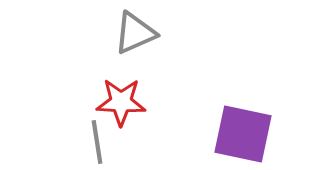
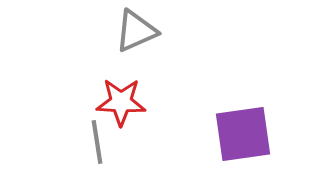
gray triangle: moved 1 px right, 2 px up
purple square: rotated 20 degrees counterclockwise
